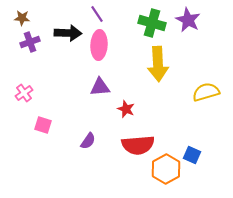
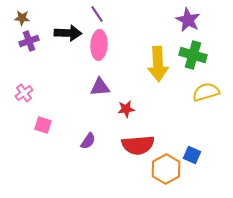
green cross: moved 41 px right, 32 px down
purple cross: moved 1 px left, 1 px up
red star: rotated 30 degrees counterclockwise
